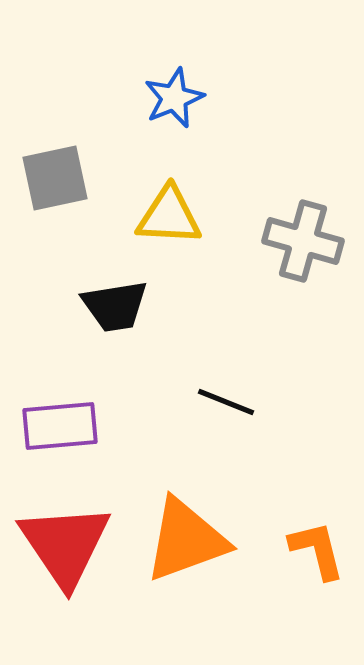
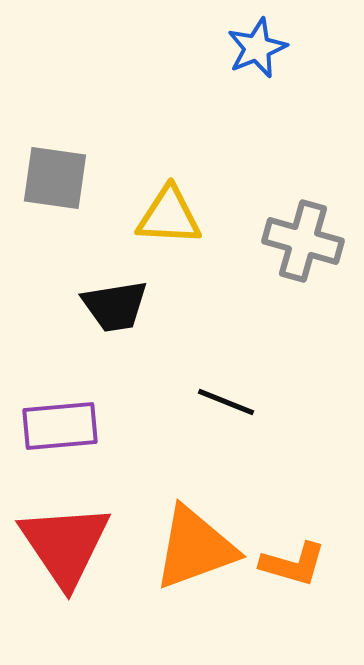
blue star: moved 83 px right, 50 px up
gray square: rotated 20 degrees clockwise
orange triangle: moved 9 px right, 8 px down
orange L-shape: moved 24 px left, 14 px down; rotated 120 degrees clockwise
